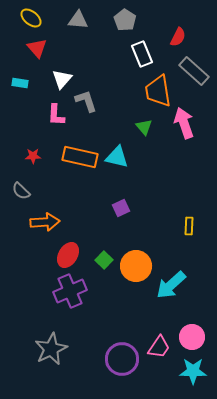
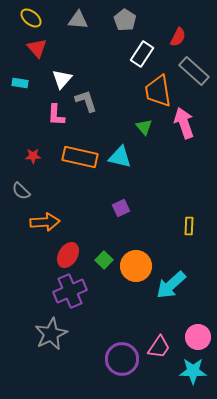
white rectangle: rotated 55 degrees clockwise
cyan triangle: moved 3 px right
pink circle: moved 6 px right
gray star: moved 15 px up
